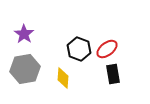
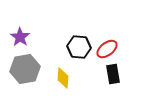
purple star: moved 4 px left, 3 px down
black hexagon: moved 2 px up; rotated 15 degrees counterclockwise
